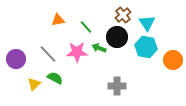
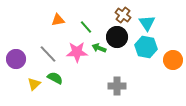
brown cross: rotated 14 degrees counterclockwise
